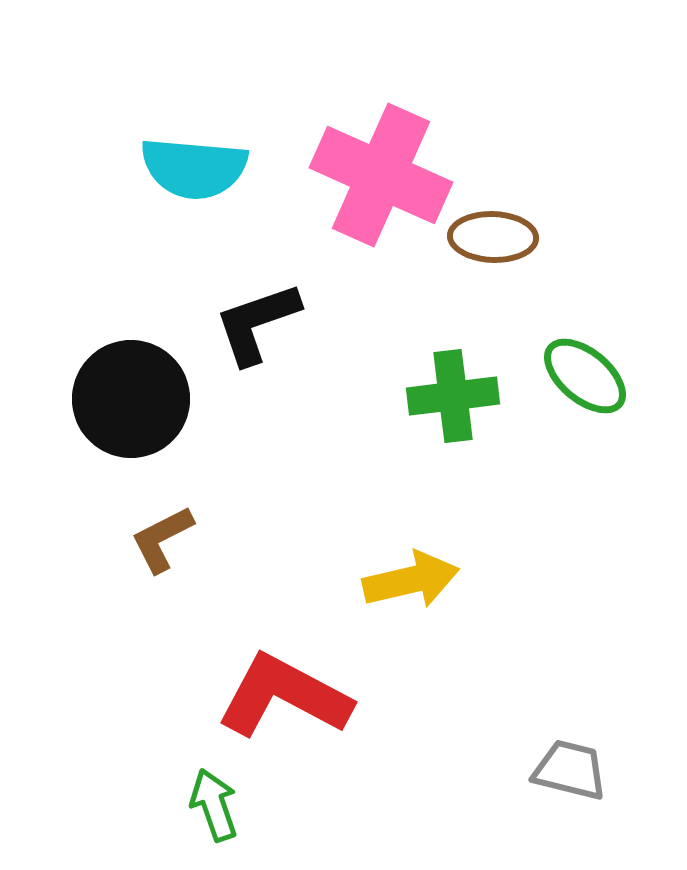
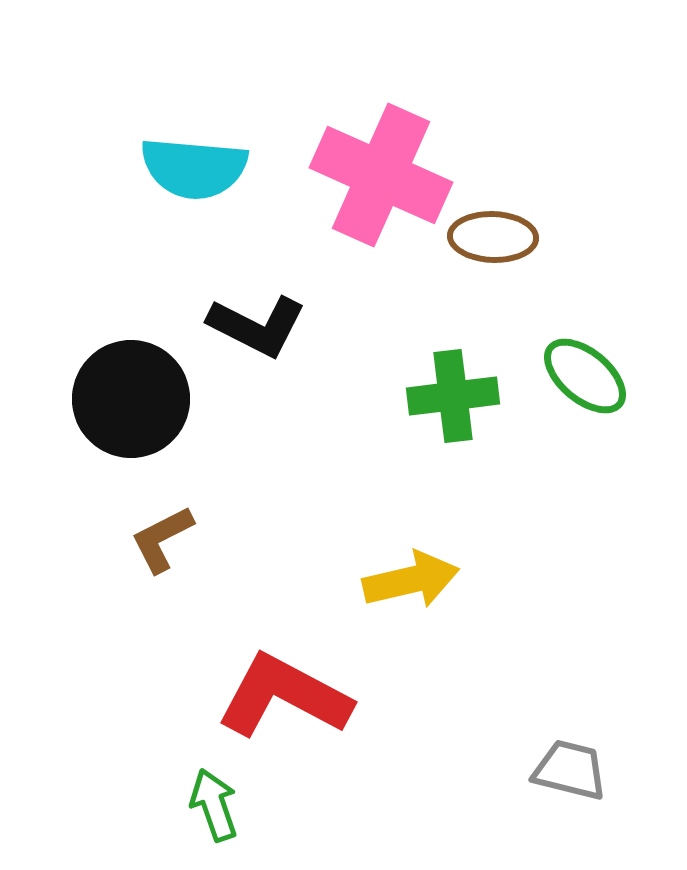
black L-shape: moved 3 px down; rotated 134 degrees counterclockwise
